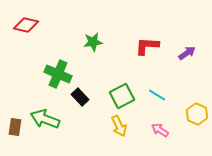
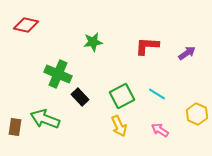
cyan line: moved 1 px up
